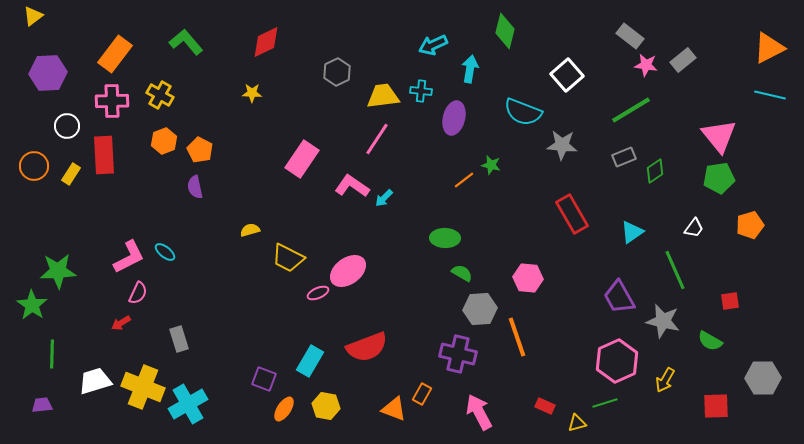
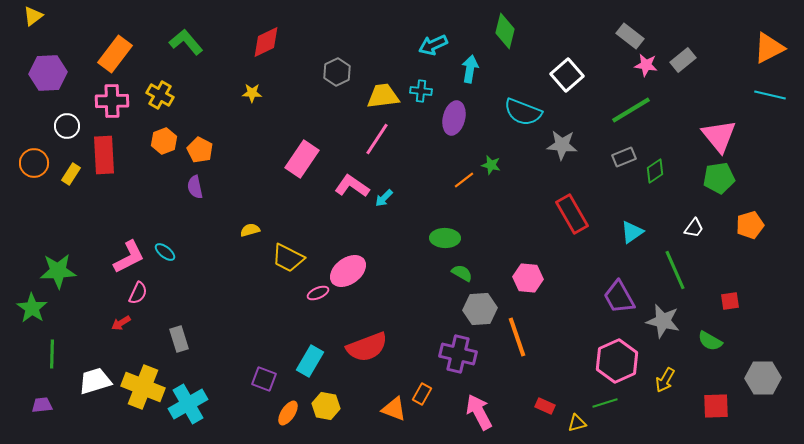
orange circle at (34, 166): moved 3 px up
green star at (32, 305): moved 3 px down
orange ellipse at (284, 409): moved 4 px right, 4 px down
